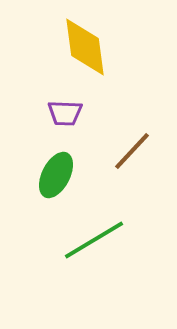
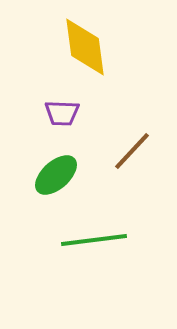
purple trapezoid: moved 3 px left
green ellipse: rotated 21 degrees clockwise
green line: rotated 24 degrees clockwise
